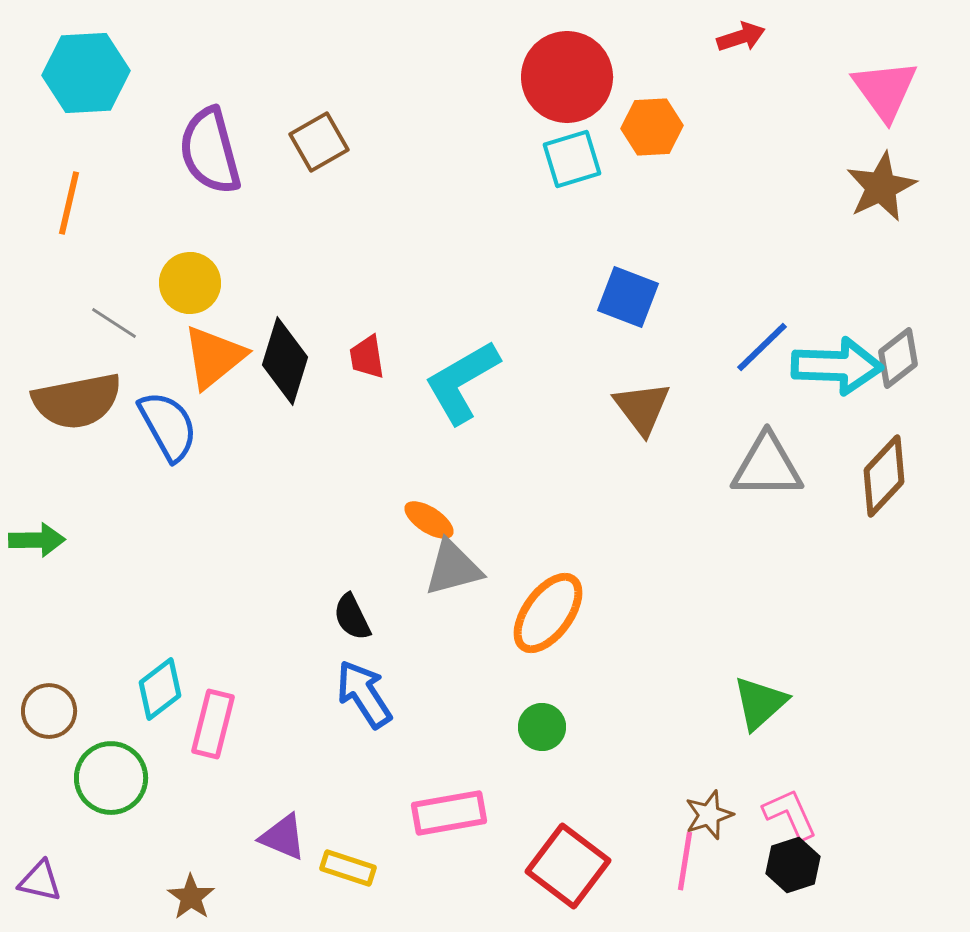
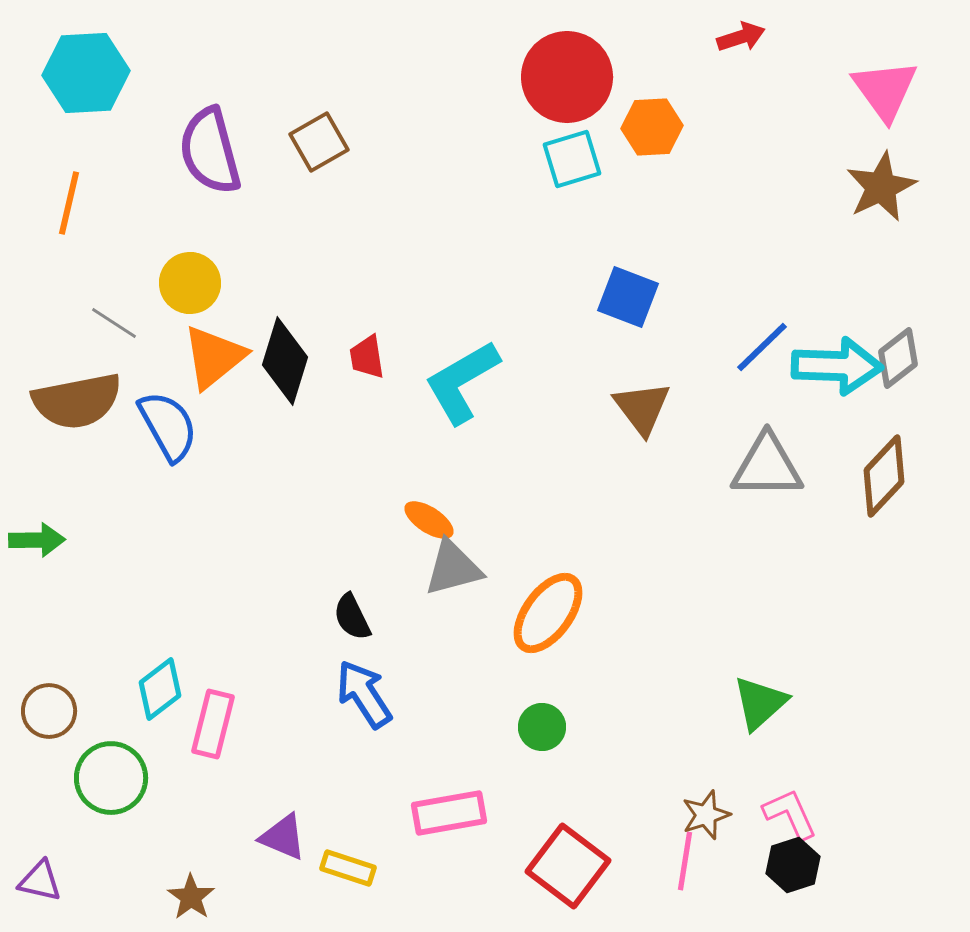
brown star at (709, 815): moved 3 px left
